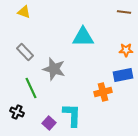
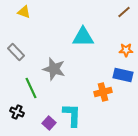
brown line: rotated 48 degrees counterclockwise
gray rectangle: moved 9 px left
blue rectangle: rotated 24 degrees clockwise
